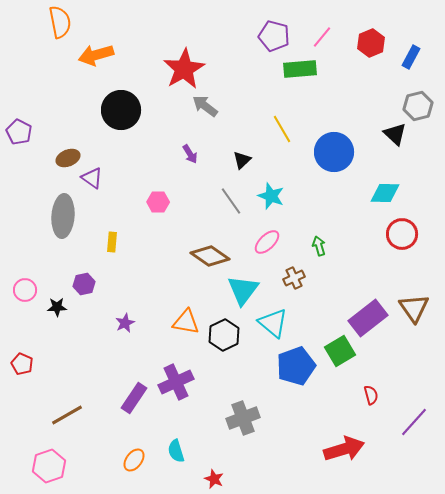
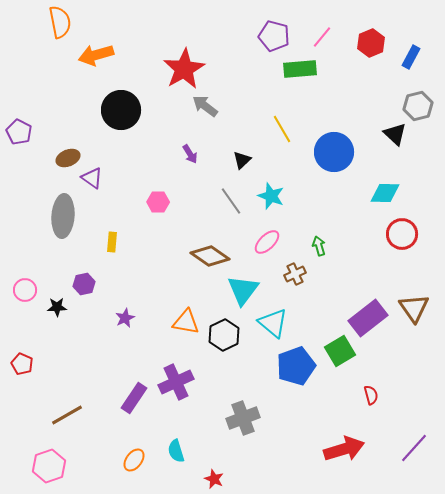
brown cross at (294, 278): moved 1 px right, 4 px up
purple star at (125, 323): moved 5 px up
purple line at (414, 422): moved 26 px down
